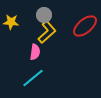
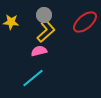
red ellipse: moved 4 px up
yellow L-shape: moved 1 px left, 1 px up
pink semicircle: moved 4 px right, 1 px up; rotated 112 degrees counterclockwise
